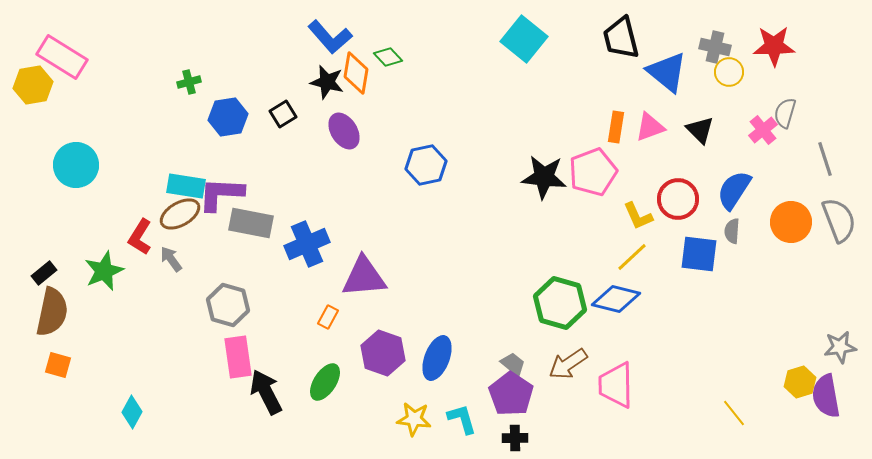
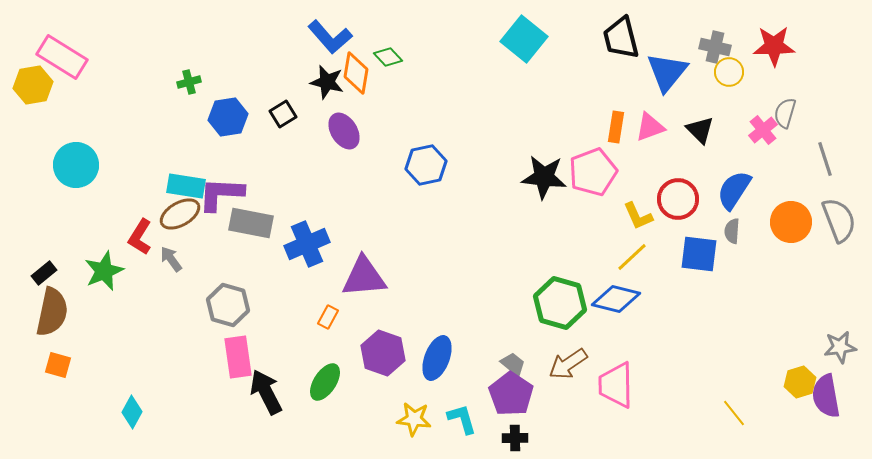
blue triangle at (667, 72): rotated 30 degrees clockwise
